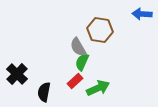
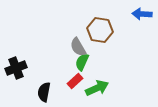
black cross: moved 1 px left, 6 px up; rotated 25 degrees clockwise
green arrow: moved 1 px left
